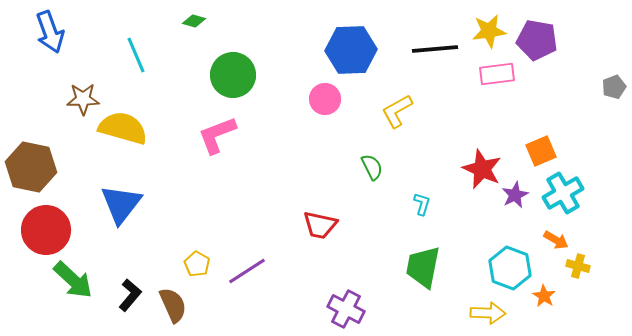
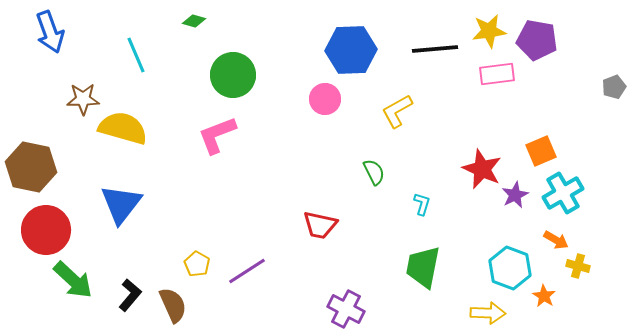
green semicircle: moved 2 px right, 5 px down
